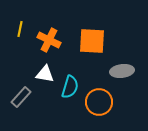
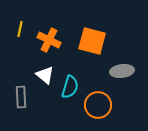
orange square: rotated 12 degrees clockwise
white triangle: moved 1 px down; rotated 30 degrees clockwise
gray rectangle: rotated 45 degrees counterclockwise
orange circle: moved 1 px left, 3 px down
